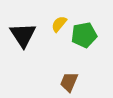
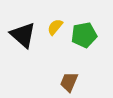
yellow semicircle: moved 4 px left, 3 px down
black triangle: rotated 16 degrees counterclockwise
